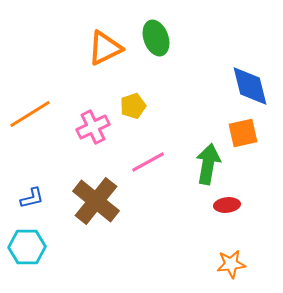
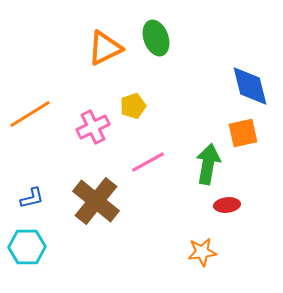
orange star: moved 29 px left, 12 px up
